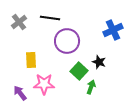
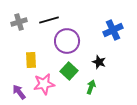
black line: moved 1 px left, 2 px down; rotated 24 degrees counterclockwise
gray cross: rotated 21 degrees clockwise
green square: moved 10 px left
pink star: rotated 10 degrees counterclockwise
purple arrow: moved 1 px left, 1 px up
